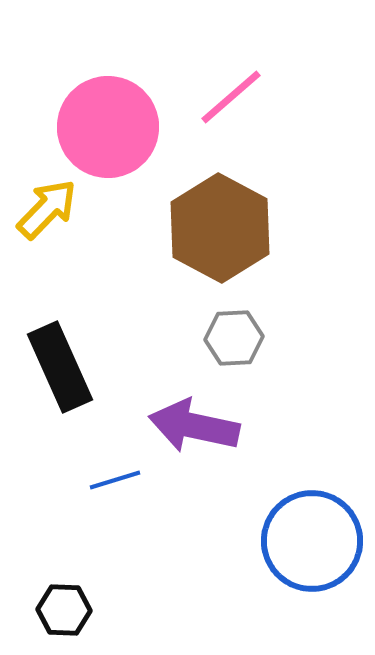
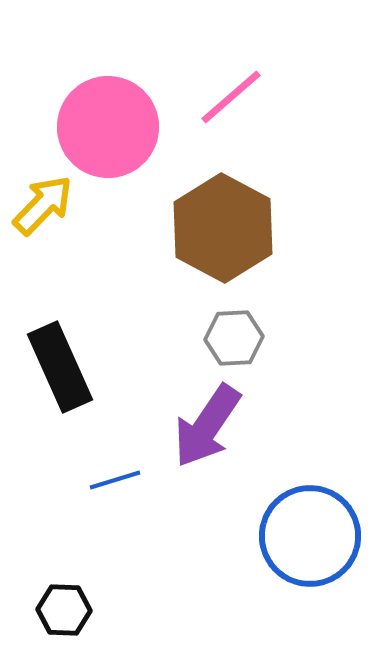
yellow arrow: moved 4 px left, 4 px up
brown hexagon: moved 3 px right
purple arrow: moved 13 px right; rotated 68 degrees counterclockwise
blue circle: moved 2 px left, 5 px up
